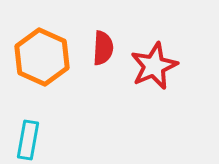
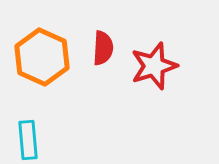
red star: rotated 6 degrees clockwise
cyan rectangle: rotated 15 degrees counterclockwise
